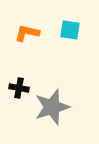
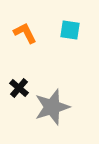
orange L-shape: moved 2 px left; rotated 50 degrees clockwise
black cross: rotated 30 degrees clockwise
